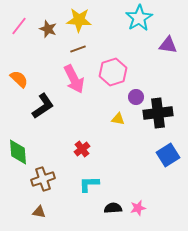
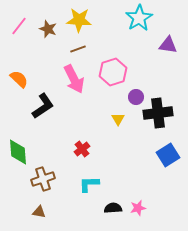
yellow triangle: rotated 48 degrees clockwise
